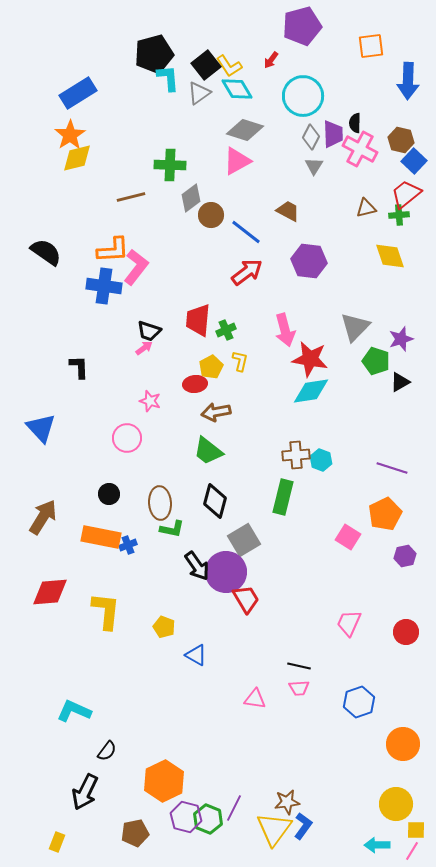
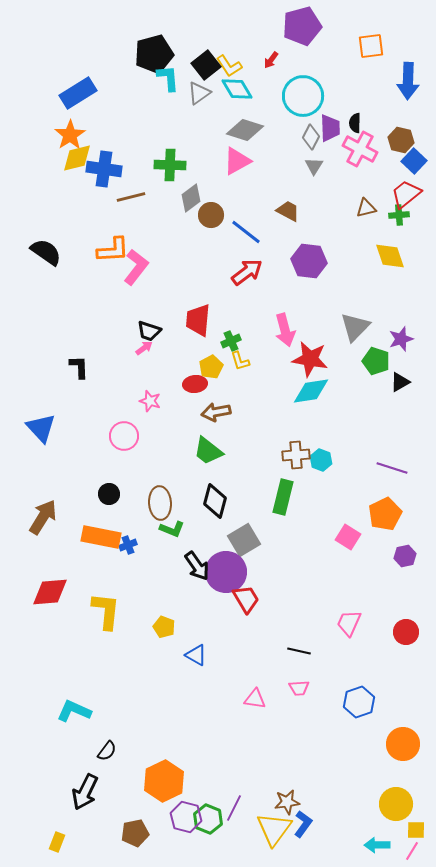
purple trapezoid at (333, 134): moved 3 px left, 6 px up
blue cross at (104, 286): moved 117 px up
green cross at (226, 330): moved 5 px right, 11 px down
yellow L-shape at (240, 361): rotated 150 degrees clockwise
pink circle at (127, 438): moved 3 px left, 2 px up
green L-shape at (172, 529): rotated 10 degrees clockwise
black line at (299, 666): moved 15 px up
blue L-shape at (303, 826): moved 2 px up
